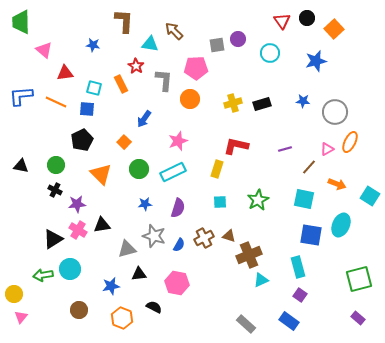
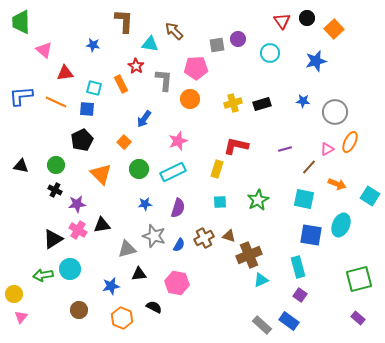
gray rectangle at (246, 324): moved 16 px right, 1 px down
